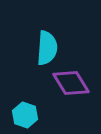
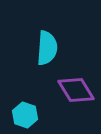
purple diamond: moved 5 px right, 7 px down
